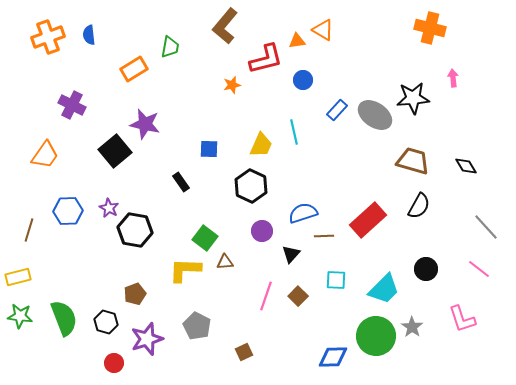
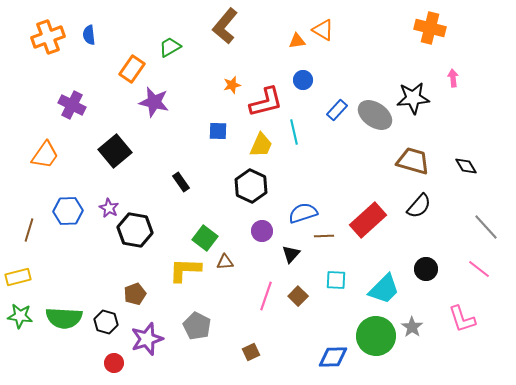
green trapezoid at (170, 47): rotated 130 degrees counterclockwise
red L-shape at (266, 59): moved 43 px down
orange rectangle at (134, 69): moved 2 px left; rotated 24 degrees counterclockwise
purple star at (145, 124): moved 9 px right, 22 px up
blue square at (209, 149): moved 9 px right, 18 px up
black semicircle at (419, 206): rotated 12 degrees clockwise
green semicircle at (64, 318): rotated 114 degrees clockwise
brown square at (244, 352): moved 7 px right
